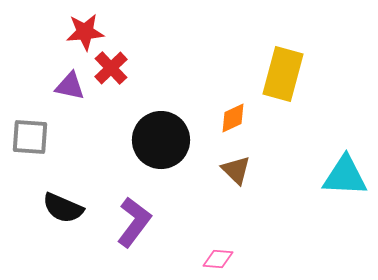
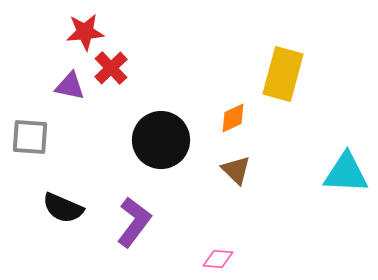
cyan triangle: moved 1 px right, 3 px up
